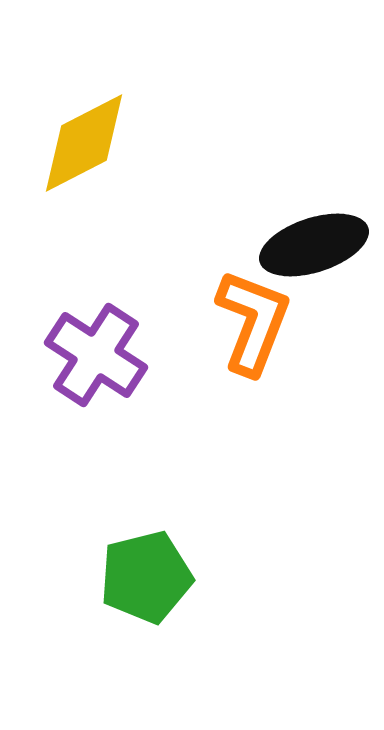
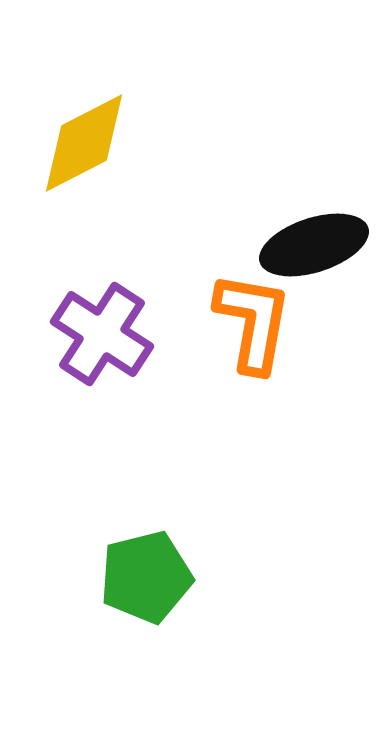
orange L-shape: rotated 11 degrees counterclockwise
purple cross: moved 6 px right, 21 px up
